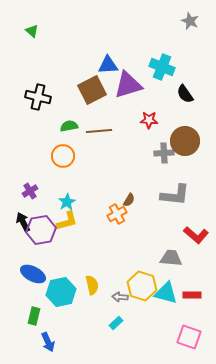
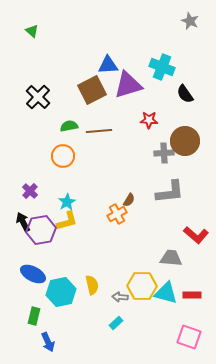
black cross: rotated 30 degrees clockwise
purple cross: rotated 14 degrees counterclockwise
gray L-shape: moved 5 px left, 3 px up; rotated 12 degrees counterclockwise
yellow hexagon: rotated 16 degrees counterclockwise
